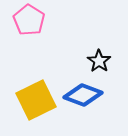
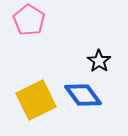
blue diamond: rotated 33 degrees clockwise
